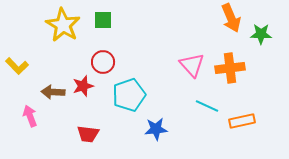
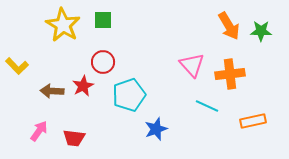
orange arrow: moved 2 px left, 8 px down; rotated 8 degrees counterclockwise
green star: moved 3 px up
orange cross: moved 6 px down
red star: rotated 10 degrees counterclockwise
brown arrow: moved 1 px left, 1 px up
pink arrow: moved 9 px right, 15 px down; rotated 55 degrees clockwise
orange rectangle: moved 11 px right
blue star: rotated 15 degrees counterclockwise
red trapezoid: moved 14 px left, 4 px down
